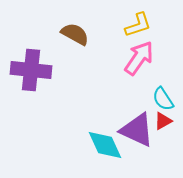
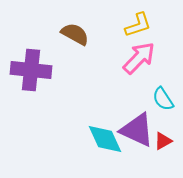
pink arrow: rotated 9 degrees clockwise
red triangle: moved 20 px down
cyan diamond: moved 6 px up
